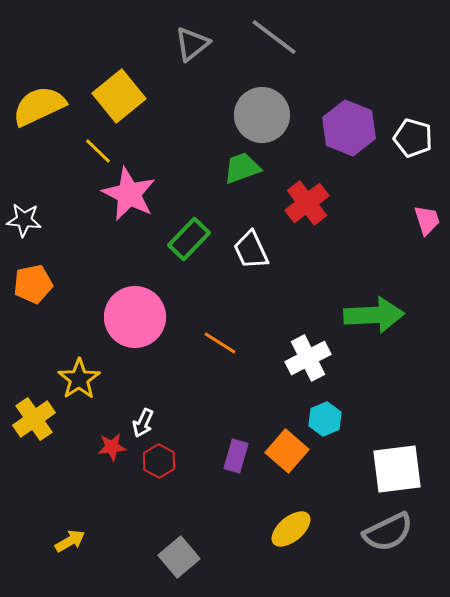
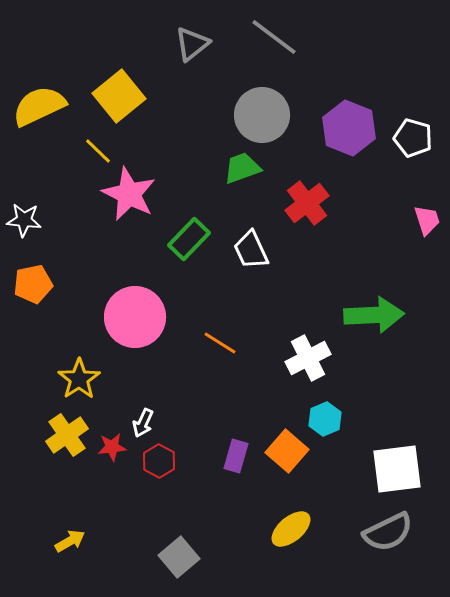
yellow cross: moved 33 px right, 16 px down
